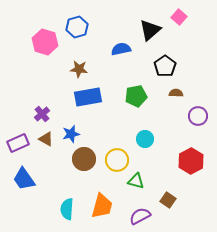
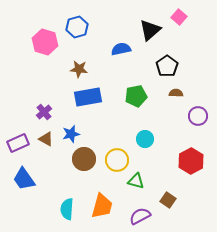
black pentagon: moved 2 px right
purple cross: moved 2 px right, 2 px up
